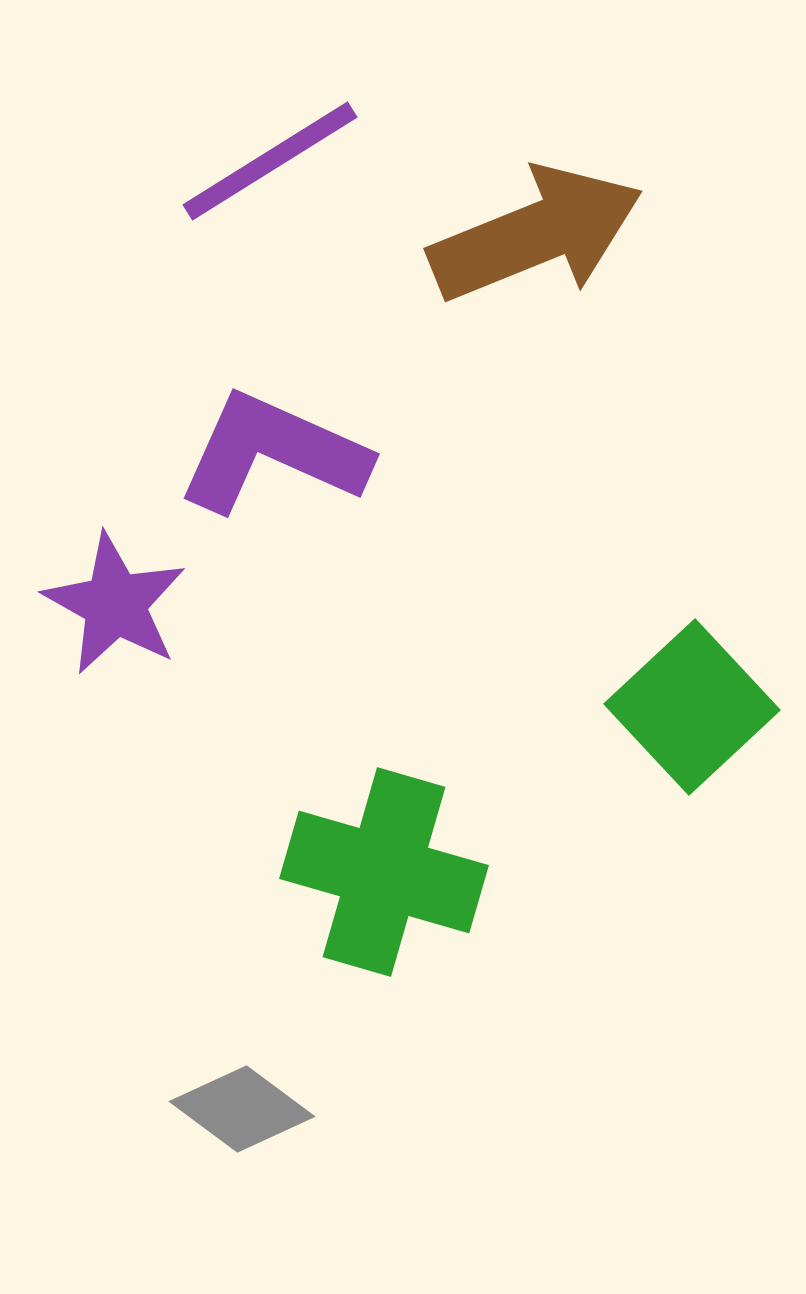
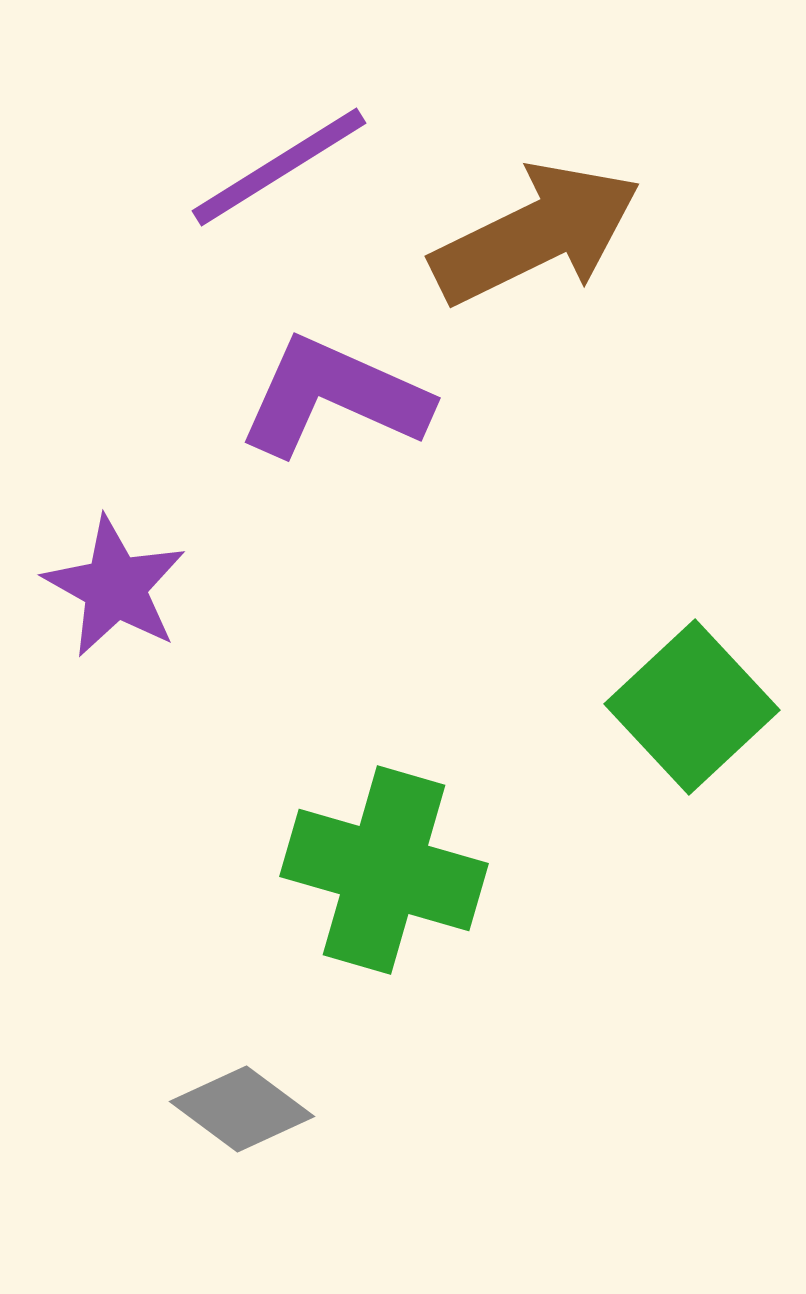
purple line: moved 9 px right, 6 px down
brown arrow: rotated 4 degrees counterclockwise
purple L-shape: moved 61 px right, 56 px up
purple star: moved 17 px up
green cross: moved 2 px up
